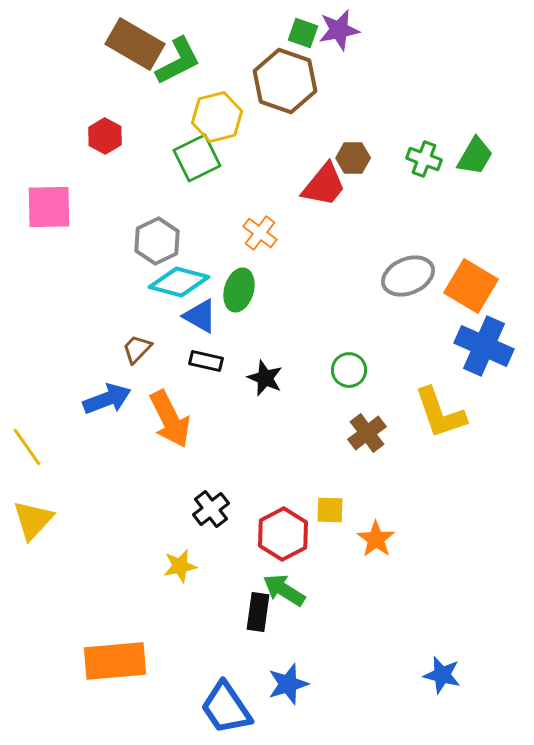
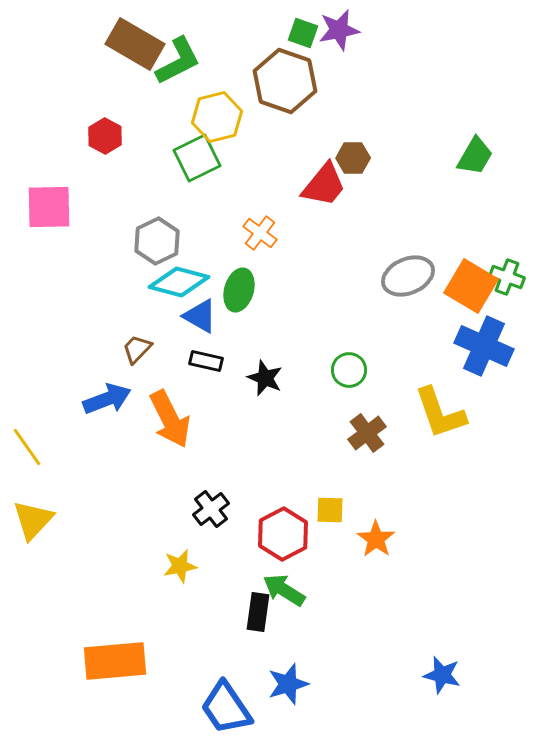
green cross at (424, 159): moved 83 px right, 118 px down
